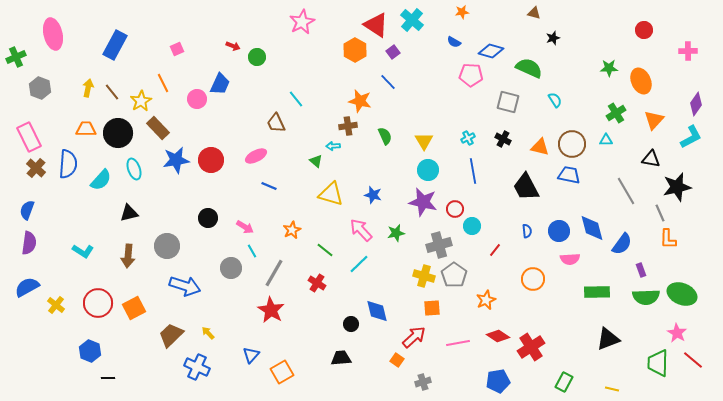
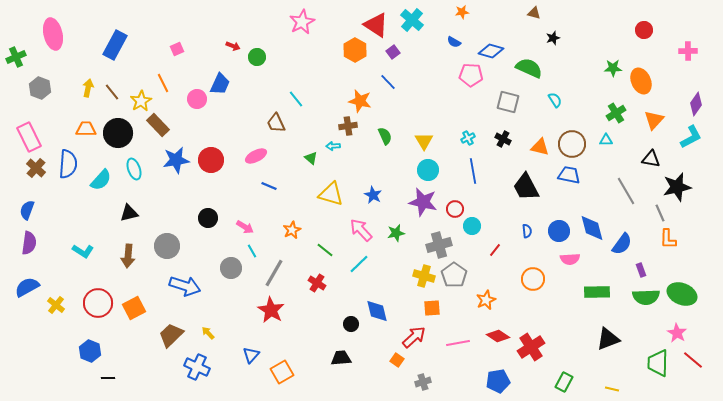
green star at (609, 68): moved 4 px right
brown rectangle at (158, 128): moved 3 px up
green triangle at (316, 161): moved 5 px left, 3 px up
blue star at (373, 195): rotated 12 degrees clockwise
